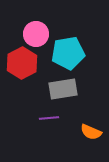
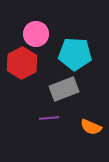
cyan pentagon: moved 7 px right, 1 px down; rotated 12 degrees clockwise
gray rectangle: moved 1 px right; rotated 12 degrees counterclockwise
orange semicircle: moved 5 px up
